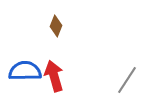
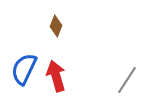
blue semicircle: moved 1 px left, 2 px up; rotated 64 degrees counterclockwise
red arrow: moved 2 px right
